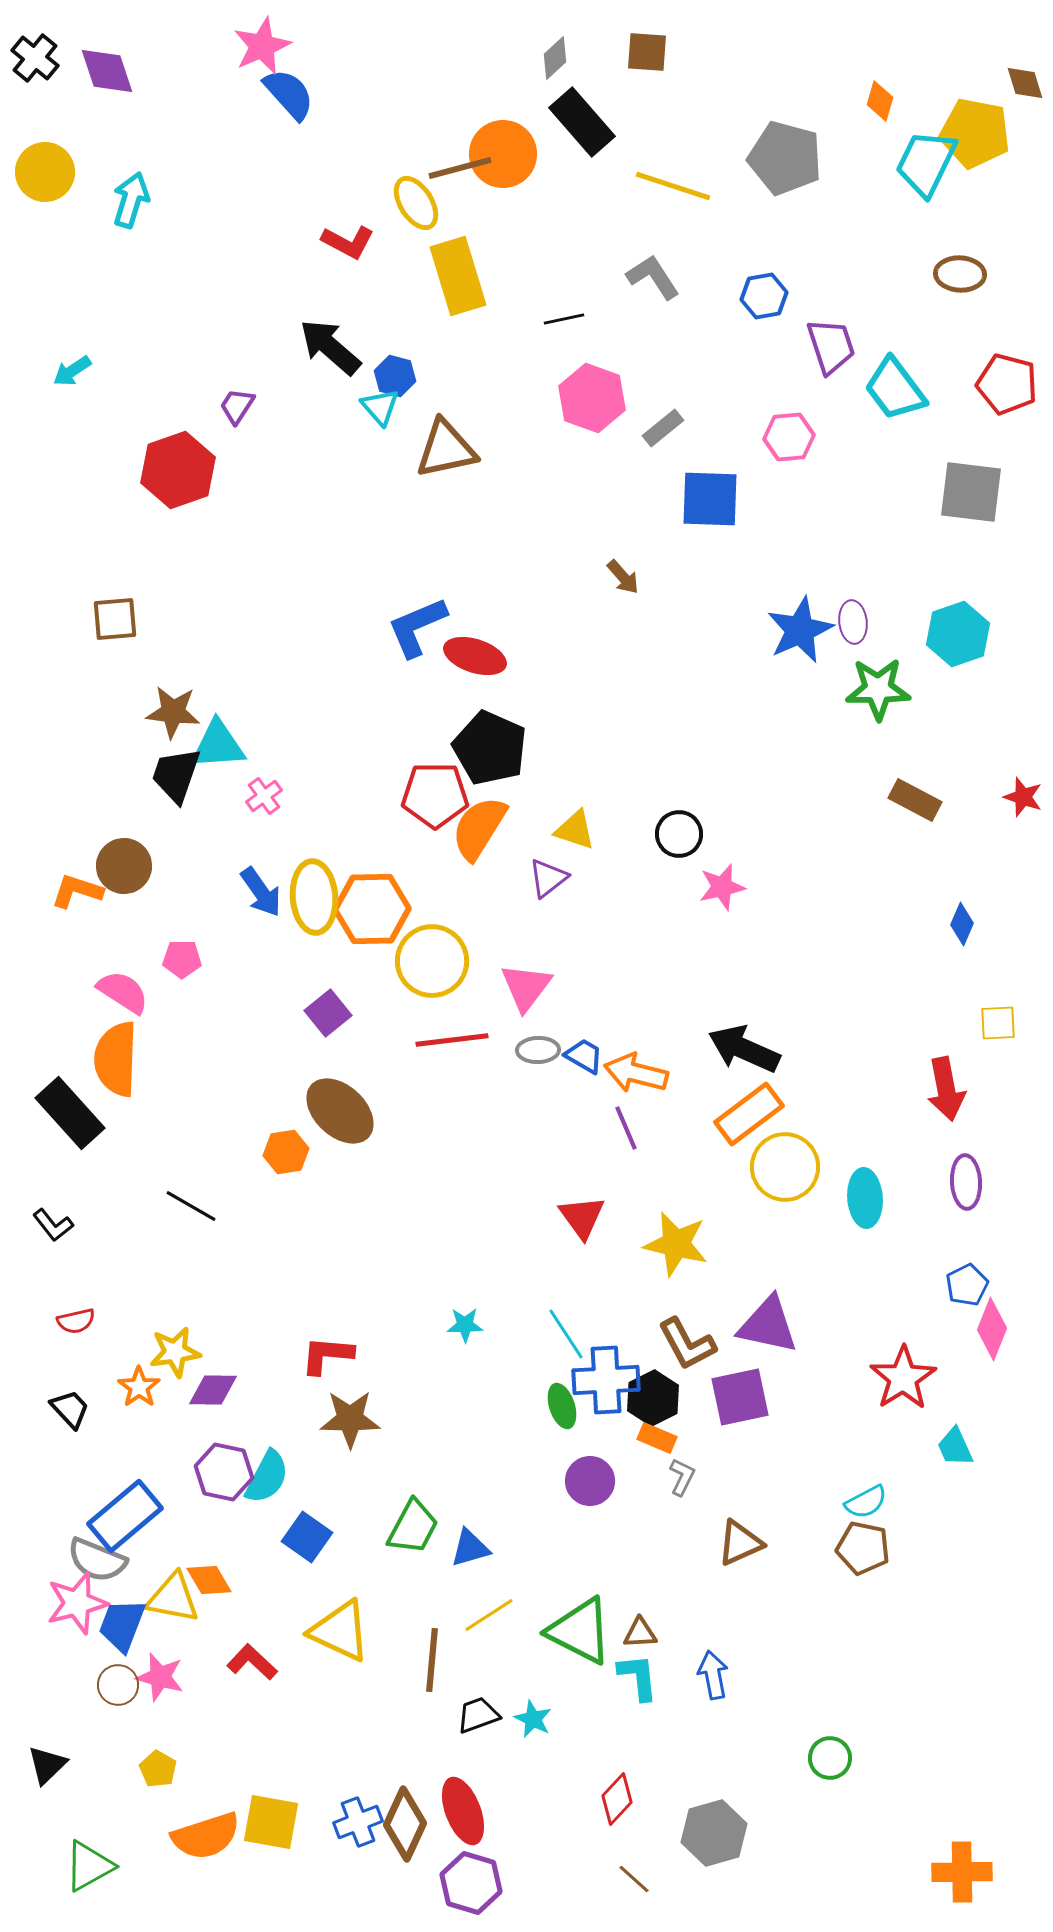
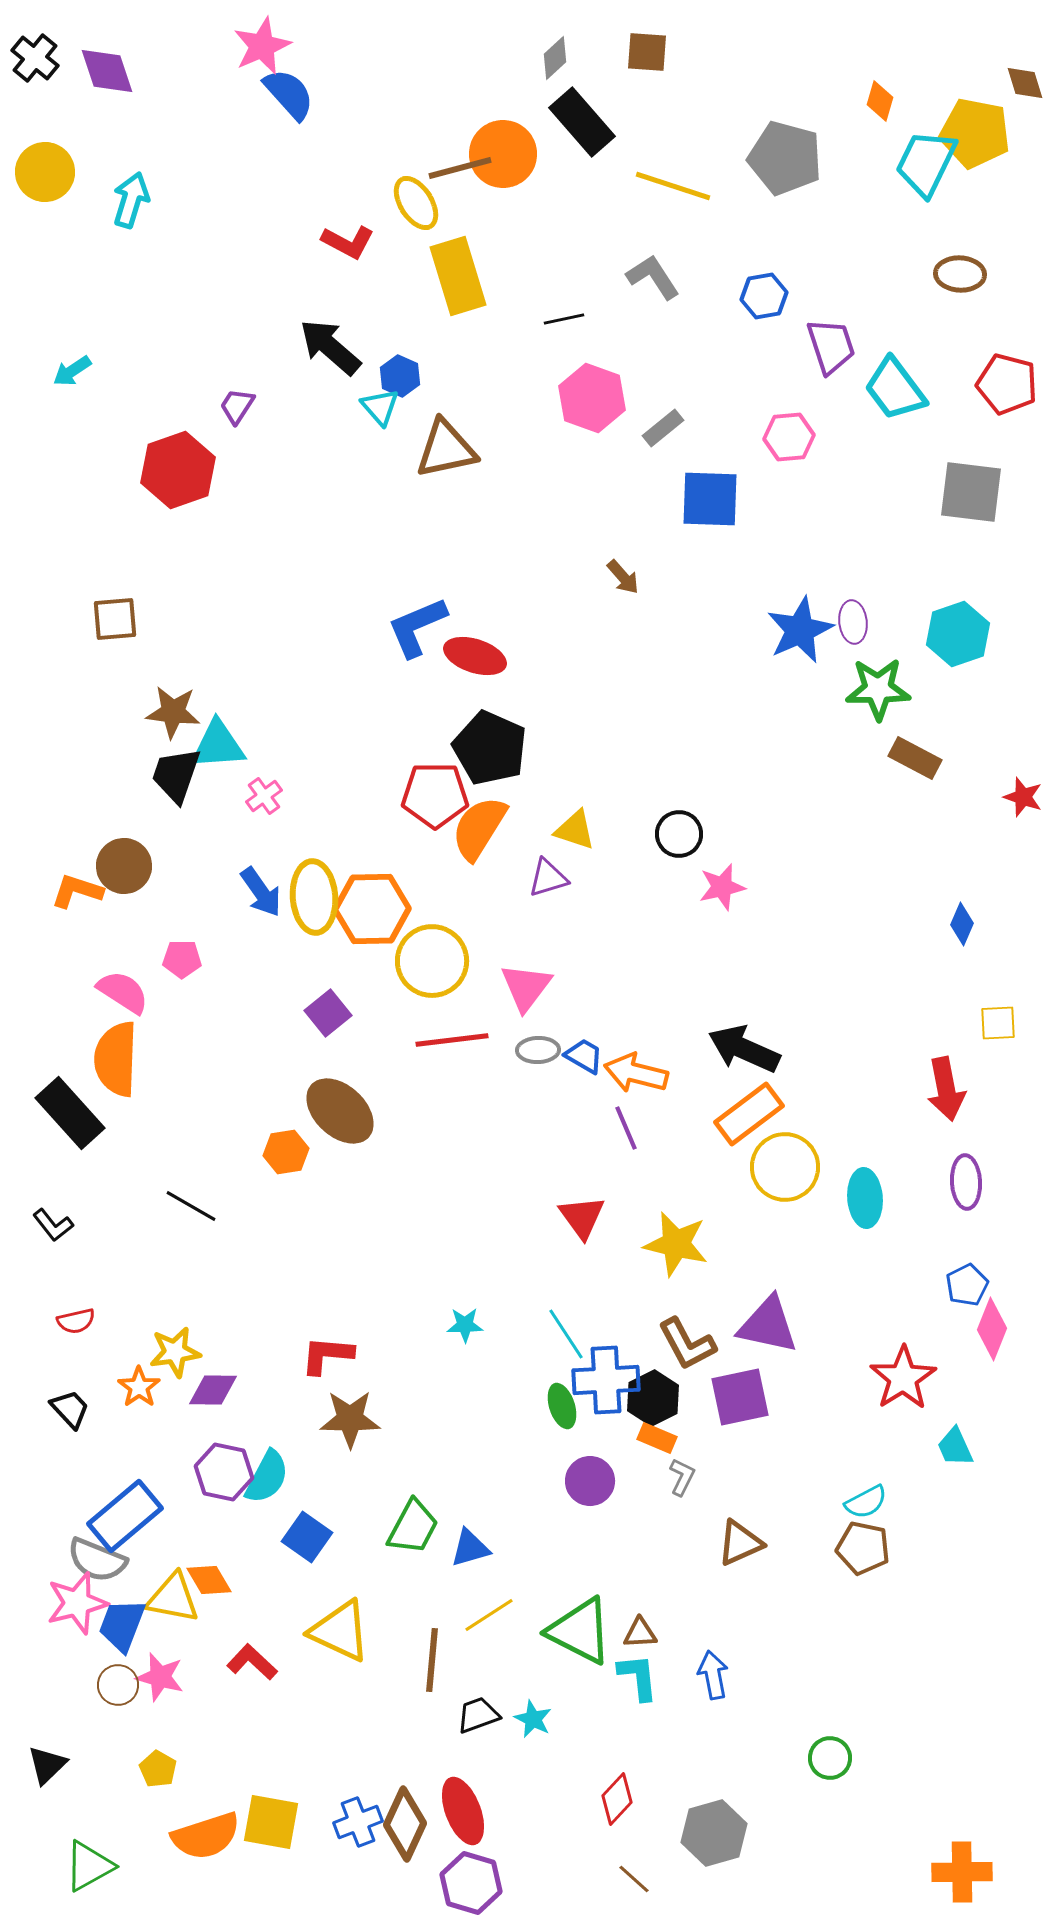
blue hexagon at (395, 376): moved 5 px right; rotated 9 degrees clockwise
brown rectangle at (915, 800): moved 42 px up
purple triangle at (548, 878): rotated 21 degrees clockwise
